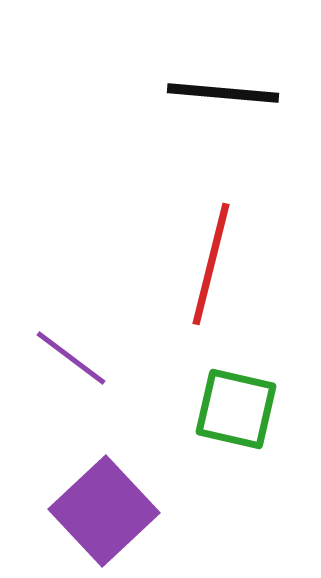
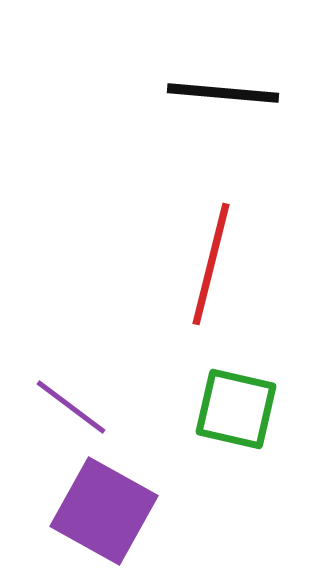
purple line: moved 49 px down
purple square: rotated 18 degrees counterclockwise
